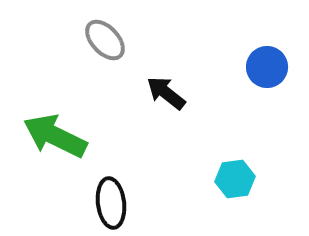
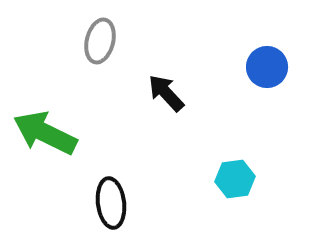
gray ellipse: moved 5 px left, 1 px down; rotated 57 degrees clockwise
black arrow: rotated 9 degrees clockwise
green arrow: moved 10 px left, 3 px up
